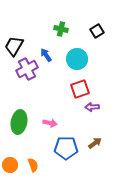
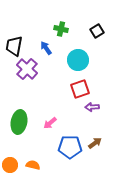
black trapezoid: rotated 20 degrees counterclockwise
blue arrow: moved 7 px up
cyan circle: moved 1 px right, 1 px down
purple cross: rotated 20 degrees counterclockwise
pink arrow: rotated 128 degrees clockwise
blue pentagon: moved 4 px right, 1 px up
orange semicircle: rotated 56 degrees counterclockwise
